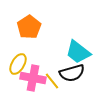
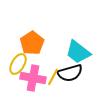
orange pentagon: moved 3 px right, 16 px down
black semicircle: moved 2 px left
yellow line: moved 1 px right, 4 px up; rotated 66 degrees clockwise
